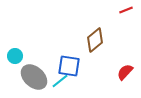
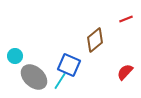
red line: moved 9 px down
blue square: moved 1 px up; rotated 15 degrees clockwise
cyan line: rotated 18 degrees counterclockwise
